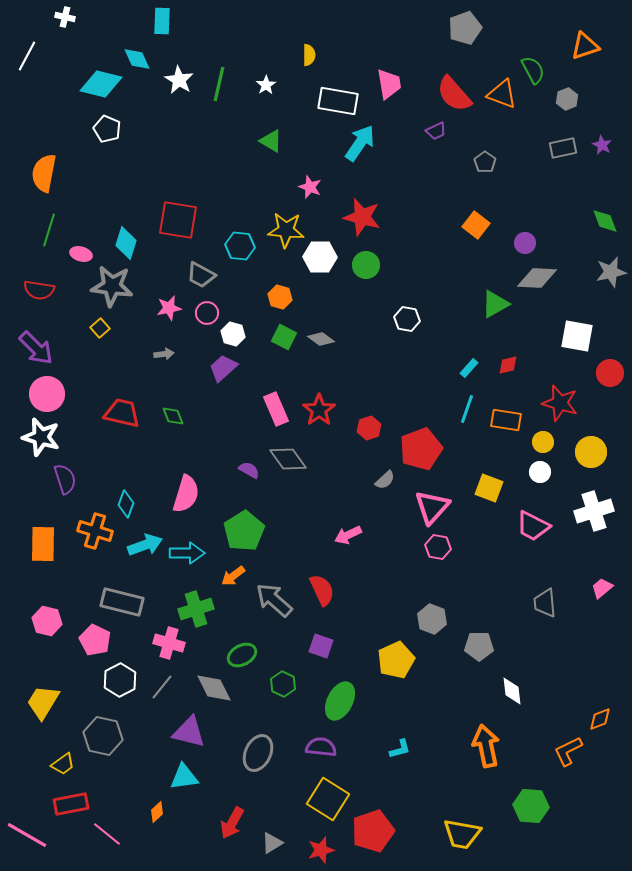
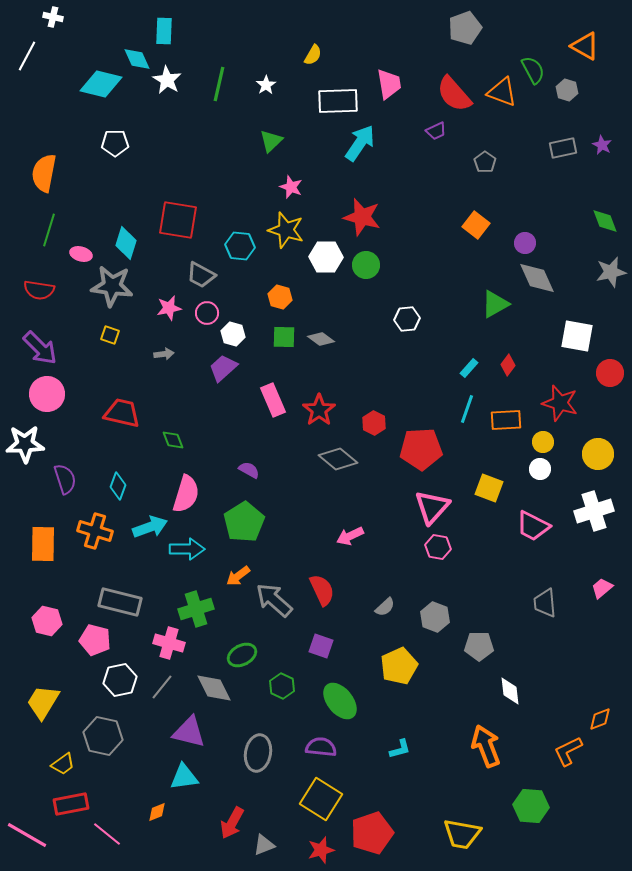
white cross at (65, 17): moved 12 px left
cyan rectangle at (162, 21): moved 2 px right, 10 px down
orange triangle at (585, 46): rotated 48 degrees clockwise
yellow semicircle at (309, 55): moved 4 px right; rotated 30 degrees clockwise
white star at (179, 80): moved 12 px left
orange triangle at (502, 94): moved 2 px up
gray hexagon at (567, 99): moved 9 px up; rotated 20 degrees counterclockwise
white rectangle at (338, 101): rotated 12 degrees counterclockwise
white pentagon at (107, 129): moved 8 px right, 14 px down; rotated 24 degrees counterclockwise
green triangle at (271, 141): rotated 45 degrees clockwise
pink star at (310, 187): moved 19 px left
yellow star at (286, 230): rotated 12 degrees clockwise
white hexagon at (320, 257): moved 6 px right
gray diamond at (537, 278): rotated 63 degrees clockwise
white hexagon at (407, 319): rotated 15 degrees counterclockwise
yellow square at (100, 328): moved 10 px right, 7 px down; rotated 30 degrees counterclockwise
green square at (284, 337): rotated 25 degrees counterclockwise
purple arrow at (36, 348): moved 4 px right
red diamond at (508, 365): rotated 40 degrees counterclockwise
pink rectangle at (276, 409): moved 3 px left, 9 px up
green diamond at (173, 416): moved 24 px down
orange rectangle at (506, 420): rotated 12 degrees counterclockwise
red hexagon at (369, 428): moved 5 px right, 5 px up; rotated 15 degrees counterclockwise
white star at (41, 437): moved 16 px left, 7 px down; rotated 18 degrees counterclockwise
red pentagon at (421, 449): rotated 18 degrees clockwise
yellow circle at (591, 452): moved 7 px right, 2 px down
gray diamond at (288, 459): moved 50 px right; rotated 15 degrees counterclockwise
white circle at (540, 472): moved 3 px up
gray semicircle at (385, 480): moved 127 px down
cyan diamond at (126, 504): moved 8 px left, 18 px up
green pentagon at (244, 531): moved 9 px up
pink arrow at (348, 535): moved 2 px right, 1 px down
cyan arrow at (145, 545): moved 5 px right, 18 px up
cyan arrow at (187, 553): moved 4 px up
orange arrow at (233, 576): moved 5 px right
gray rectangle at (122, 602): moved 2 px left
gray hexagon at (432, 619): moved 3 px right, 2 px up
pink pentagon at (95, 640): rotated 12 degrees counterclockwise
yellow pentagon at (396, 660): moved 3 px right, 6 px down
white hexagon at (120, 680): rotated 16 degrees clockwise
green hexagon at (283, 684): moved 1 px left, 2 px down
white diamond at (512, 691): moved 2 px left
green ellipse at (340, 701): rotated 66 degrees counterclockwise
orange arrow at (486, 746): rotated 9 degrees counterclockwise
gray ellipse at (258, 753): rotated 15 degrees counterclockwise
yellow square at (328, 799): moved 7 px left
orange diamond at (157, 812): rotated 20 degrees clockwise
red pentagon at (373, 831): moved 1 px left, 2 px down
gray triangle at (272, 843): moved 8 px left, 2 px down; rotated 10 degrees clockwise
